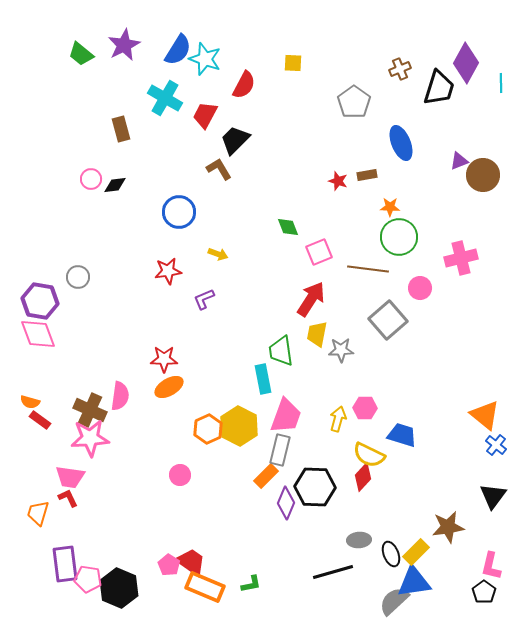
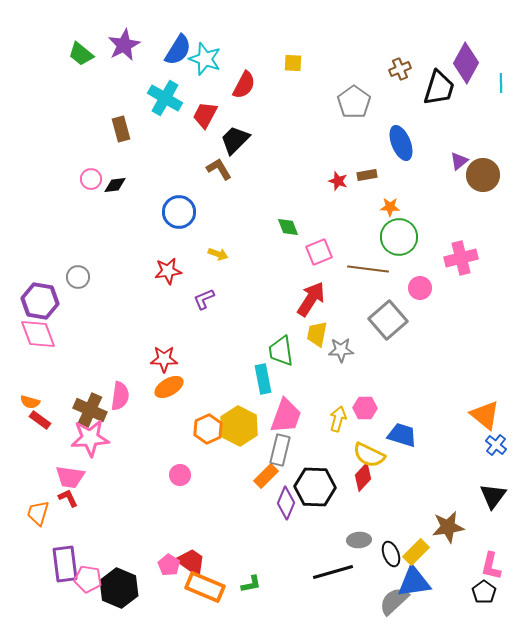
purple triangle at (459, 161): rotated 18 degrees counterclockwise
